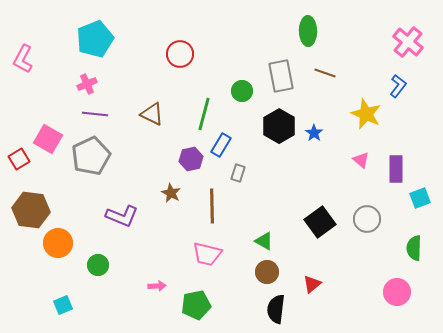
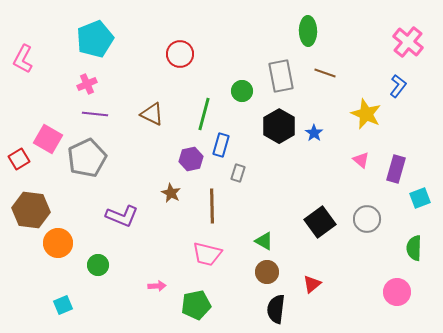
blue rectangle at (221, 145): rotated 15 degrees counterclockwise
gray pentagon at (91, 156): moved 4 px left, 2 px down
purple rectangle at (396, 169): rotated 16 degrees clockwise
